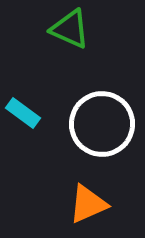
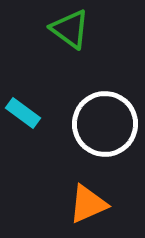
green triangle: rotated 12 degrees clockwise
white circle: moved 3 px right
